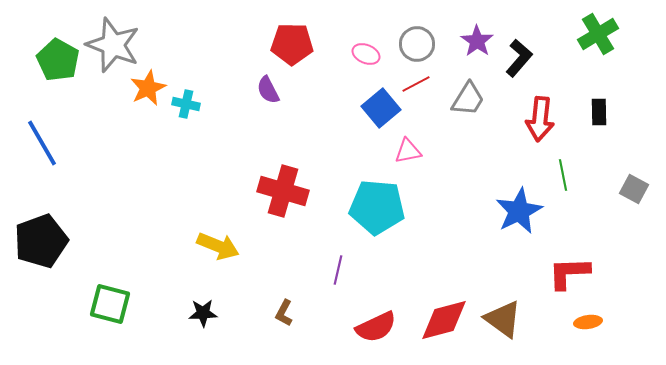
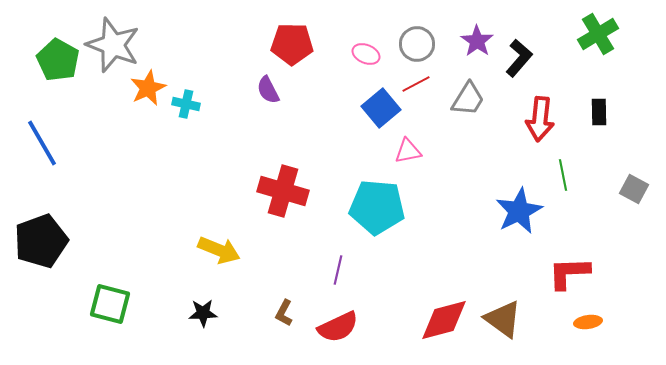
yellow arrow: moved 1 px right, 4 px down
red semicircle: moved 38 px left
